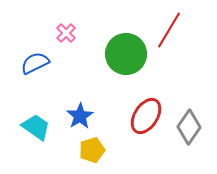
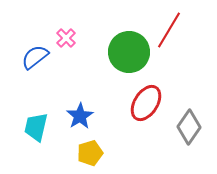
pink cross: moved 5 px down
green circle: moved 3 px right, 2 px up
blue semicircle: moved 6 px up; rotated 12 degrees counterclockwise
red ellipse: moved 13 px up
cyan trapezoid: rotated 112 degrees counterclockwise
yellow pentagon: moved 2 px left, 3 px down
